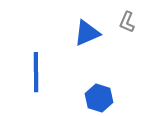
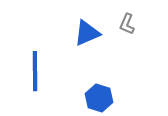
gray L-shape: moved 2 px down
blue line: moved 1 px left, 1 px up
